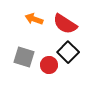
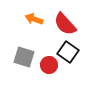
red semicircle: rotated 15 degrees clockwise
black square: rotated 10 degrees counterclockwise
